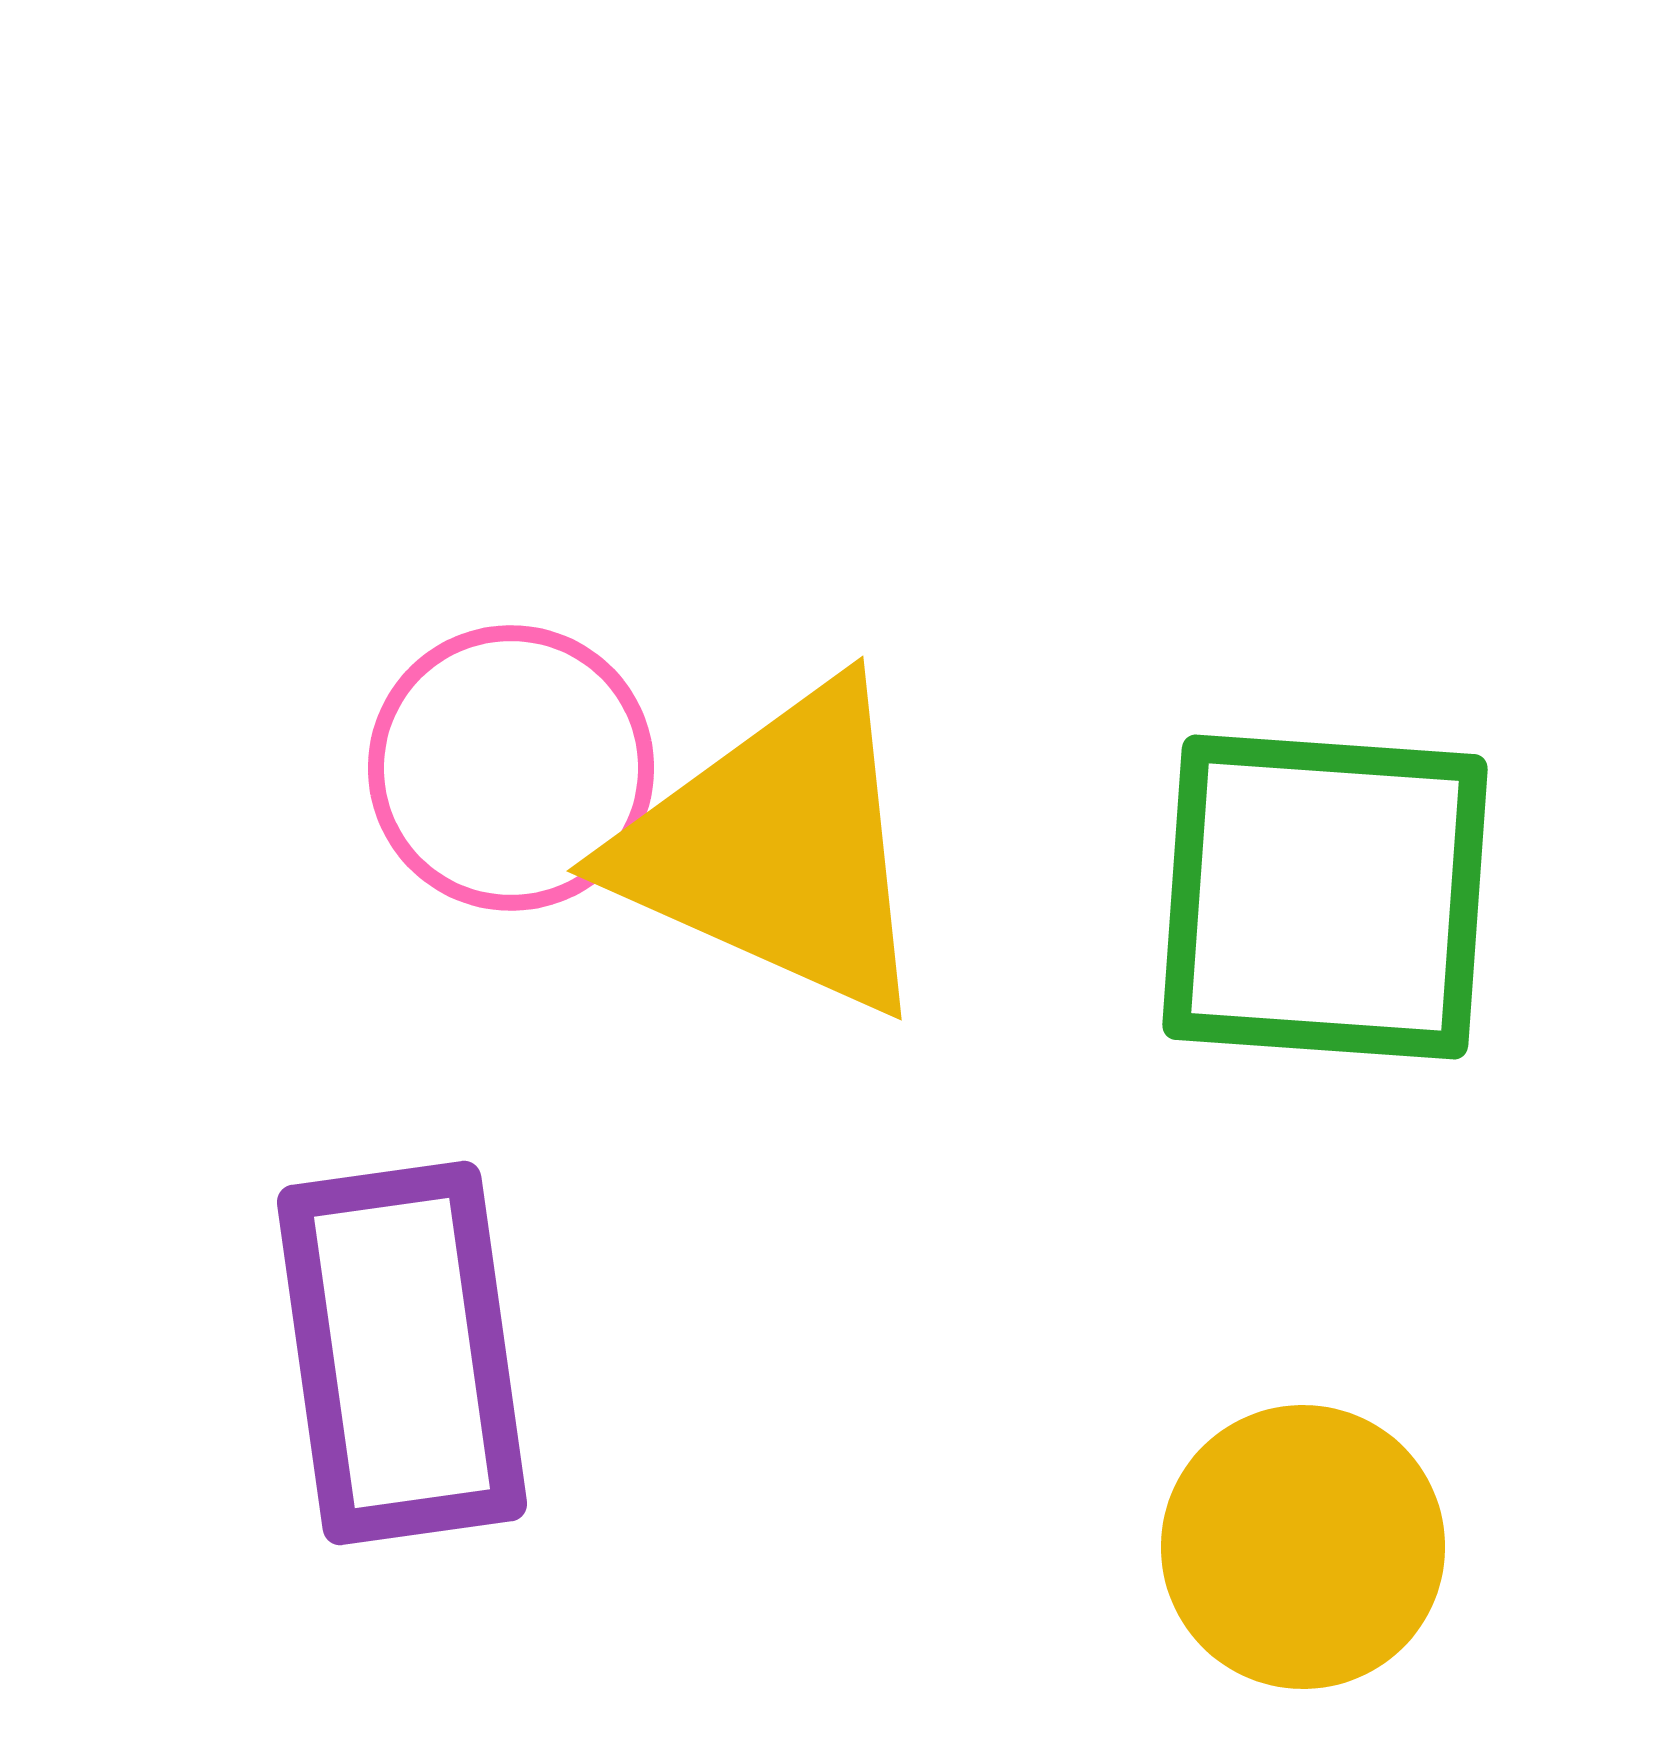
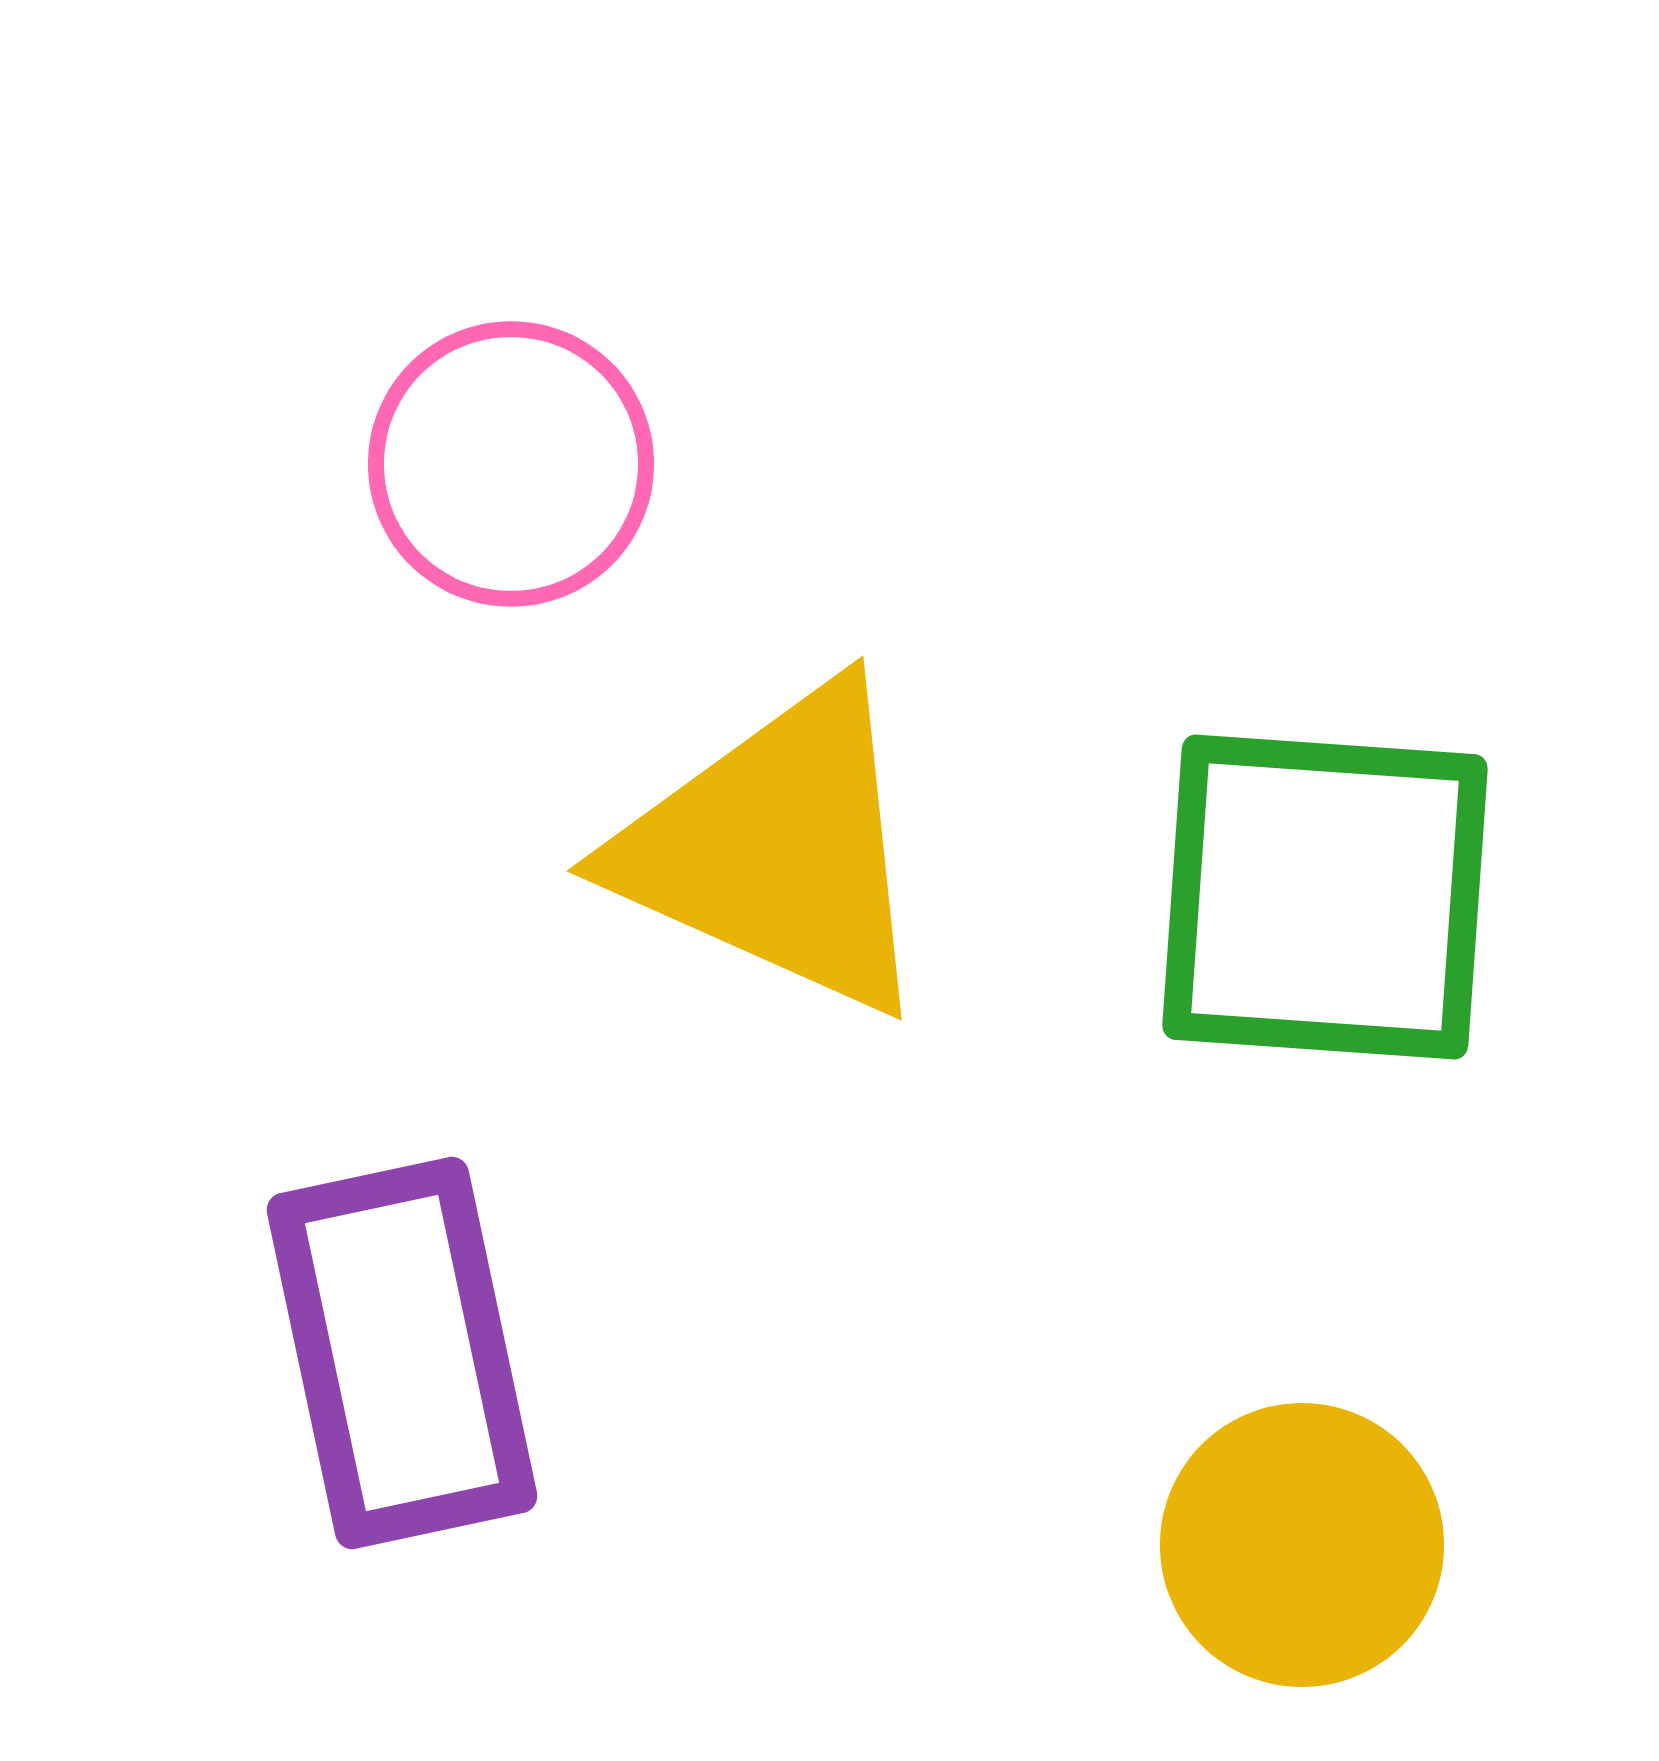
pink circle: moved 304 px up
purple rectangle: rotated 4 degrees counterclockwise
yellow circle: moved 1 px left, 2 px up
